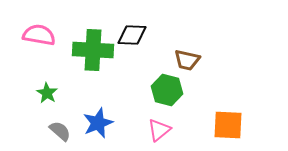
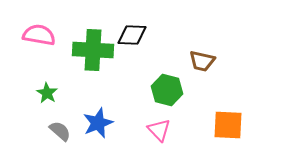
brown trapezoid: moved 15 px right, 1 px down
pink triangle: rotated 35 degrees counterclockwise
